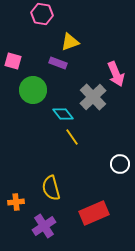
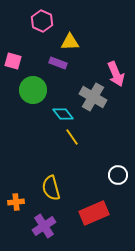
pink hexagon: moved 7 px down; rotated 15 degrees clockwise
yellow triangle: rotated 18 degrees clockwise
gray cross: rotated 16 degrees counterclockwise
white circle: moved 2 px left, 11 px down
